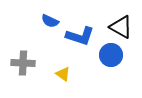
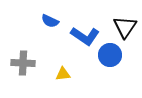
black triangle: moved 4 px right; rotated 35 degrees clockwise
blue L-shape: moved 5 px right; rotated 16 degrees clockwise
blue circle: moved 1 px left
yellow triangle: rotated 42 degrees counterclockwise
